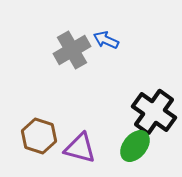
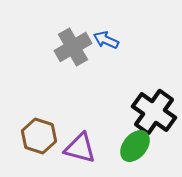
gray cross: moved 1 px right, 3 px up
